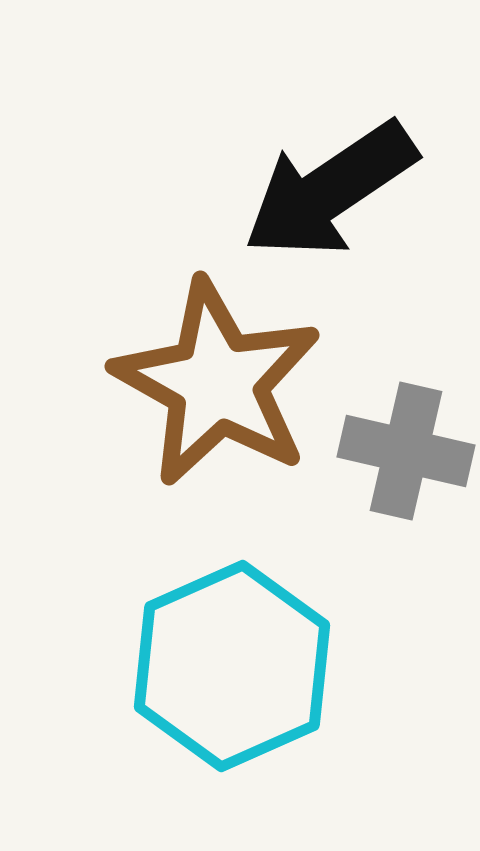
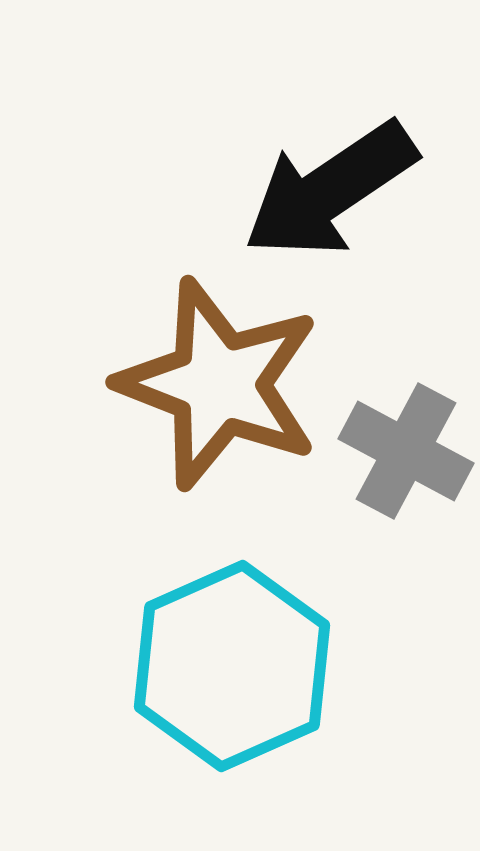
brown star: moved 2 px right, 1 px down; rotated 8 degrees counterclockwise
gray cross: rotated 15 degrees clockwise
